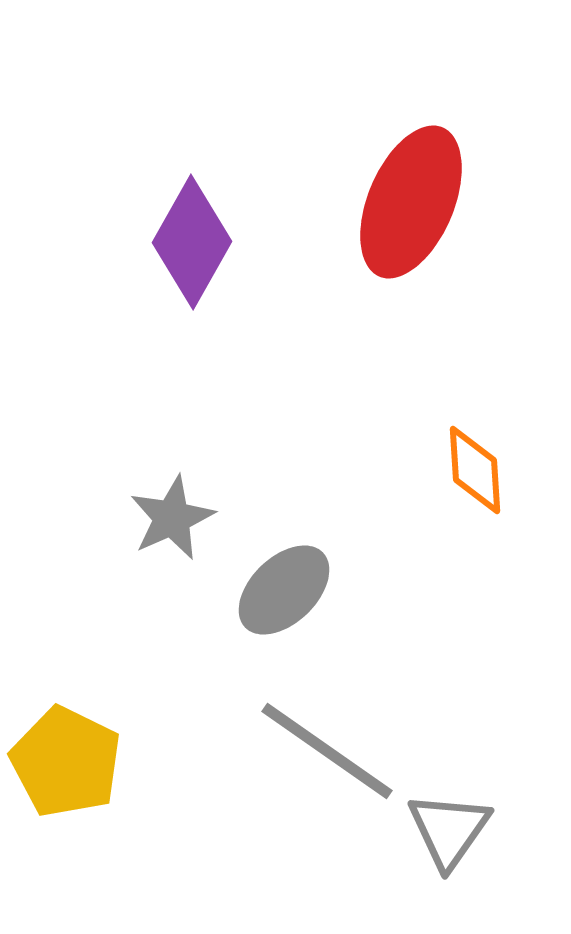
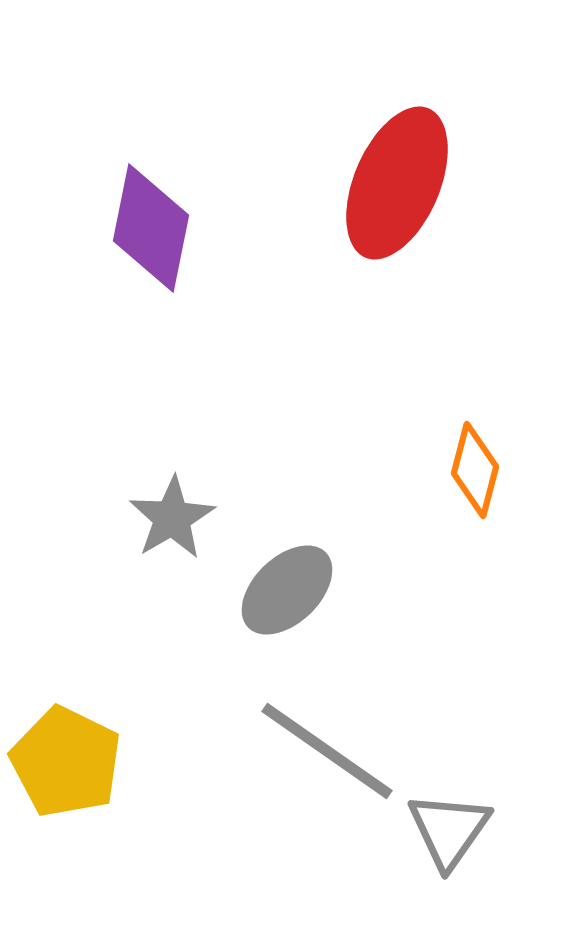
red ellipse: moved 14 px left, 19 px up
purple diamond: moved 41 px left, 14 px up; rotated 18 degrees counterclockwise
orange diamond: rotated 18 degrees clockwise
gray star: rotated 6 degrees counterclockwise
gray ellipse: moved 3 px right
